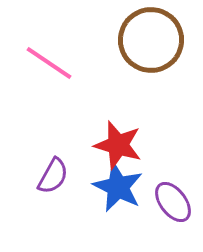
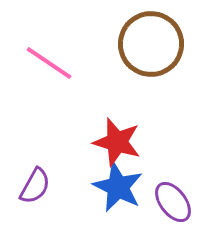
brown circle: moved 4 px down
red star: moved 1 px left, 3 px up
purple semicircle: moved 18 px left, 10 px down
